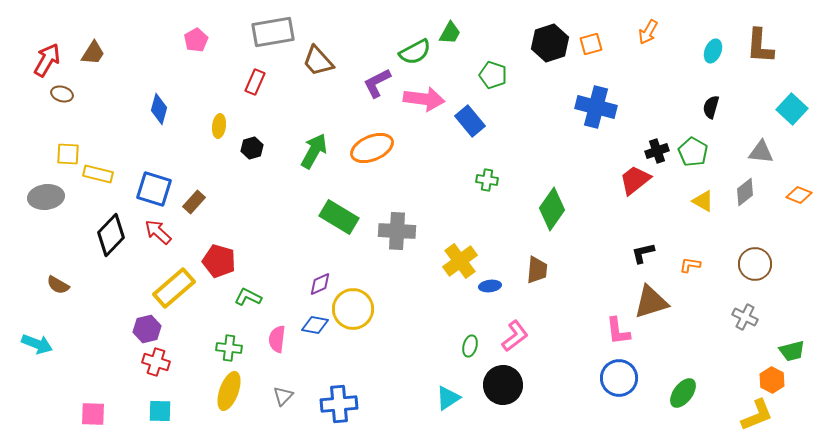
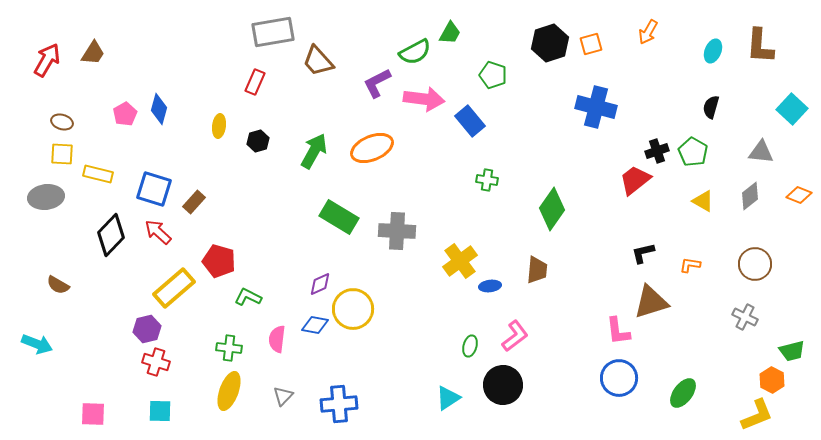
pink pentagon at (196, 40): moved 71 px left, 74 px down
brown ellipse at (62, 94): moved 28 px down
black hexagon at (252, 148): moved 6 px right, 7 px up
yellow square at (68, 154): moved 6 px left
gray diamond at (745, 192): moved 5 px right, 4 px down
